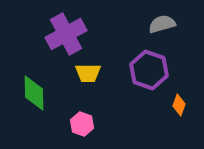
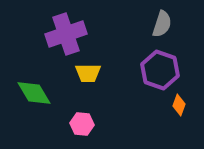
gray semicircle: rotated 124 degrees clockwise
purple cross: rotated 9 degrees clockwise
purple hexagon: moved 11 px right
green diamond: rotated 30 degrees counterclockwise
pink hexagon: rotated 15 degrees counterclockwise
